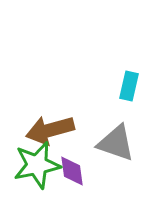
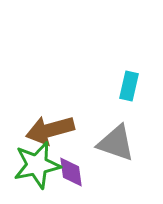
purple diamond: moved 1 px left, 1 px down
